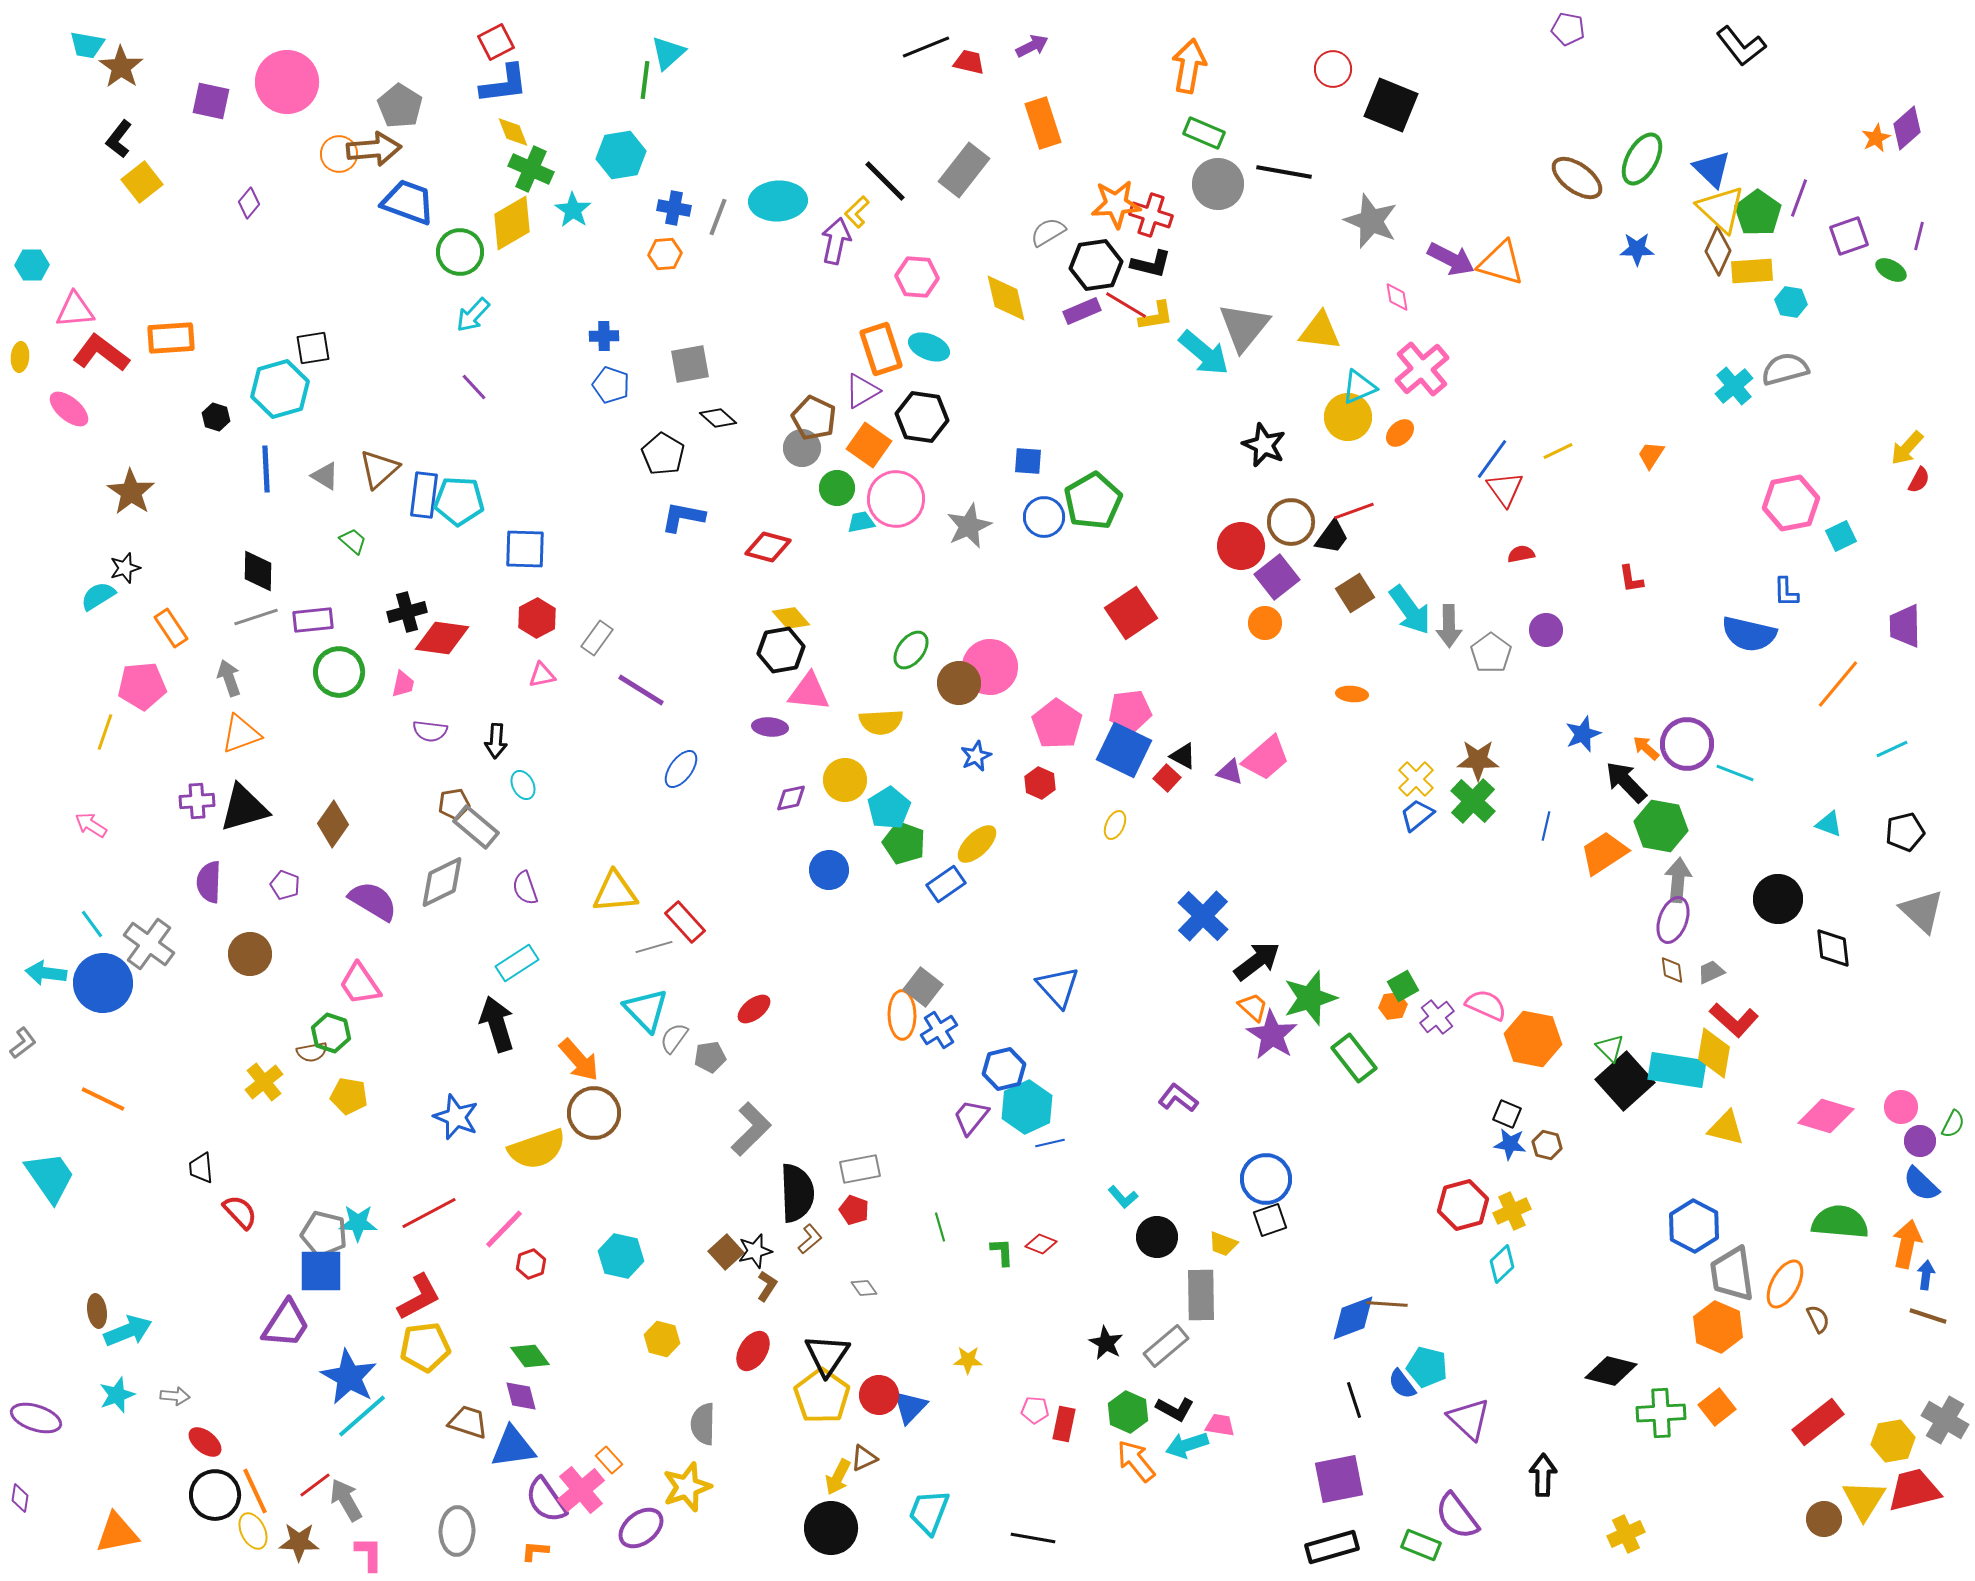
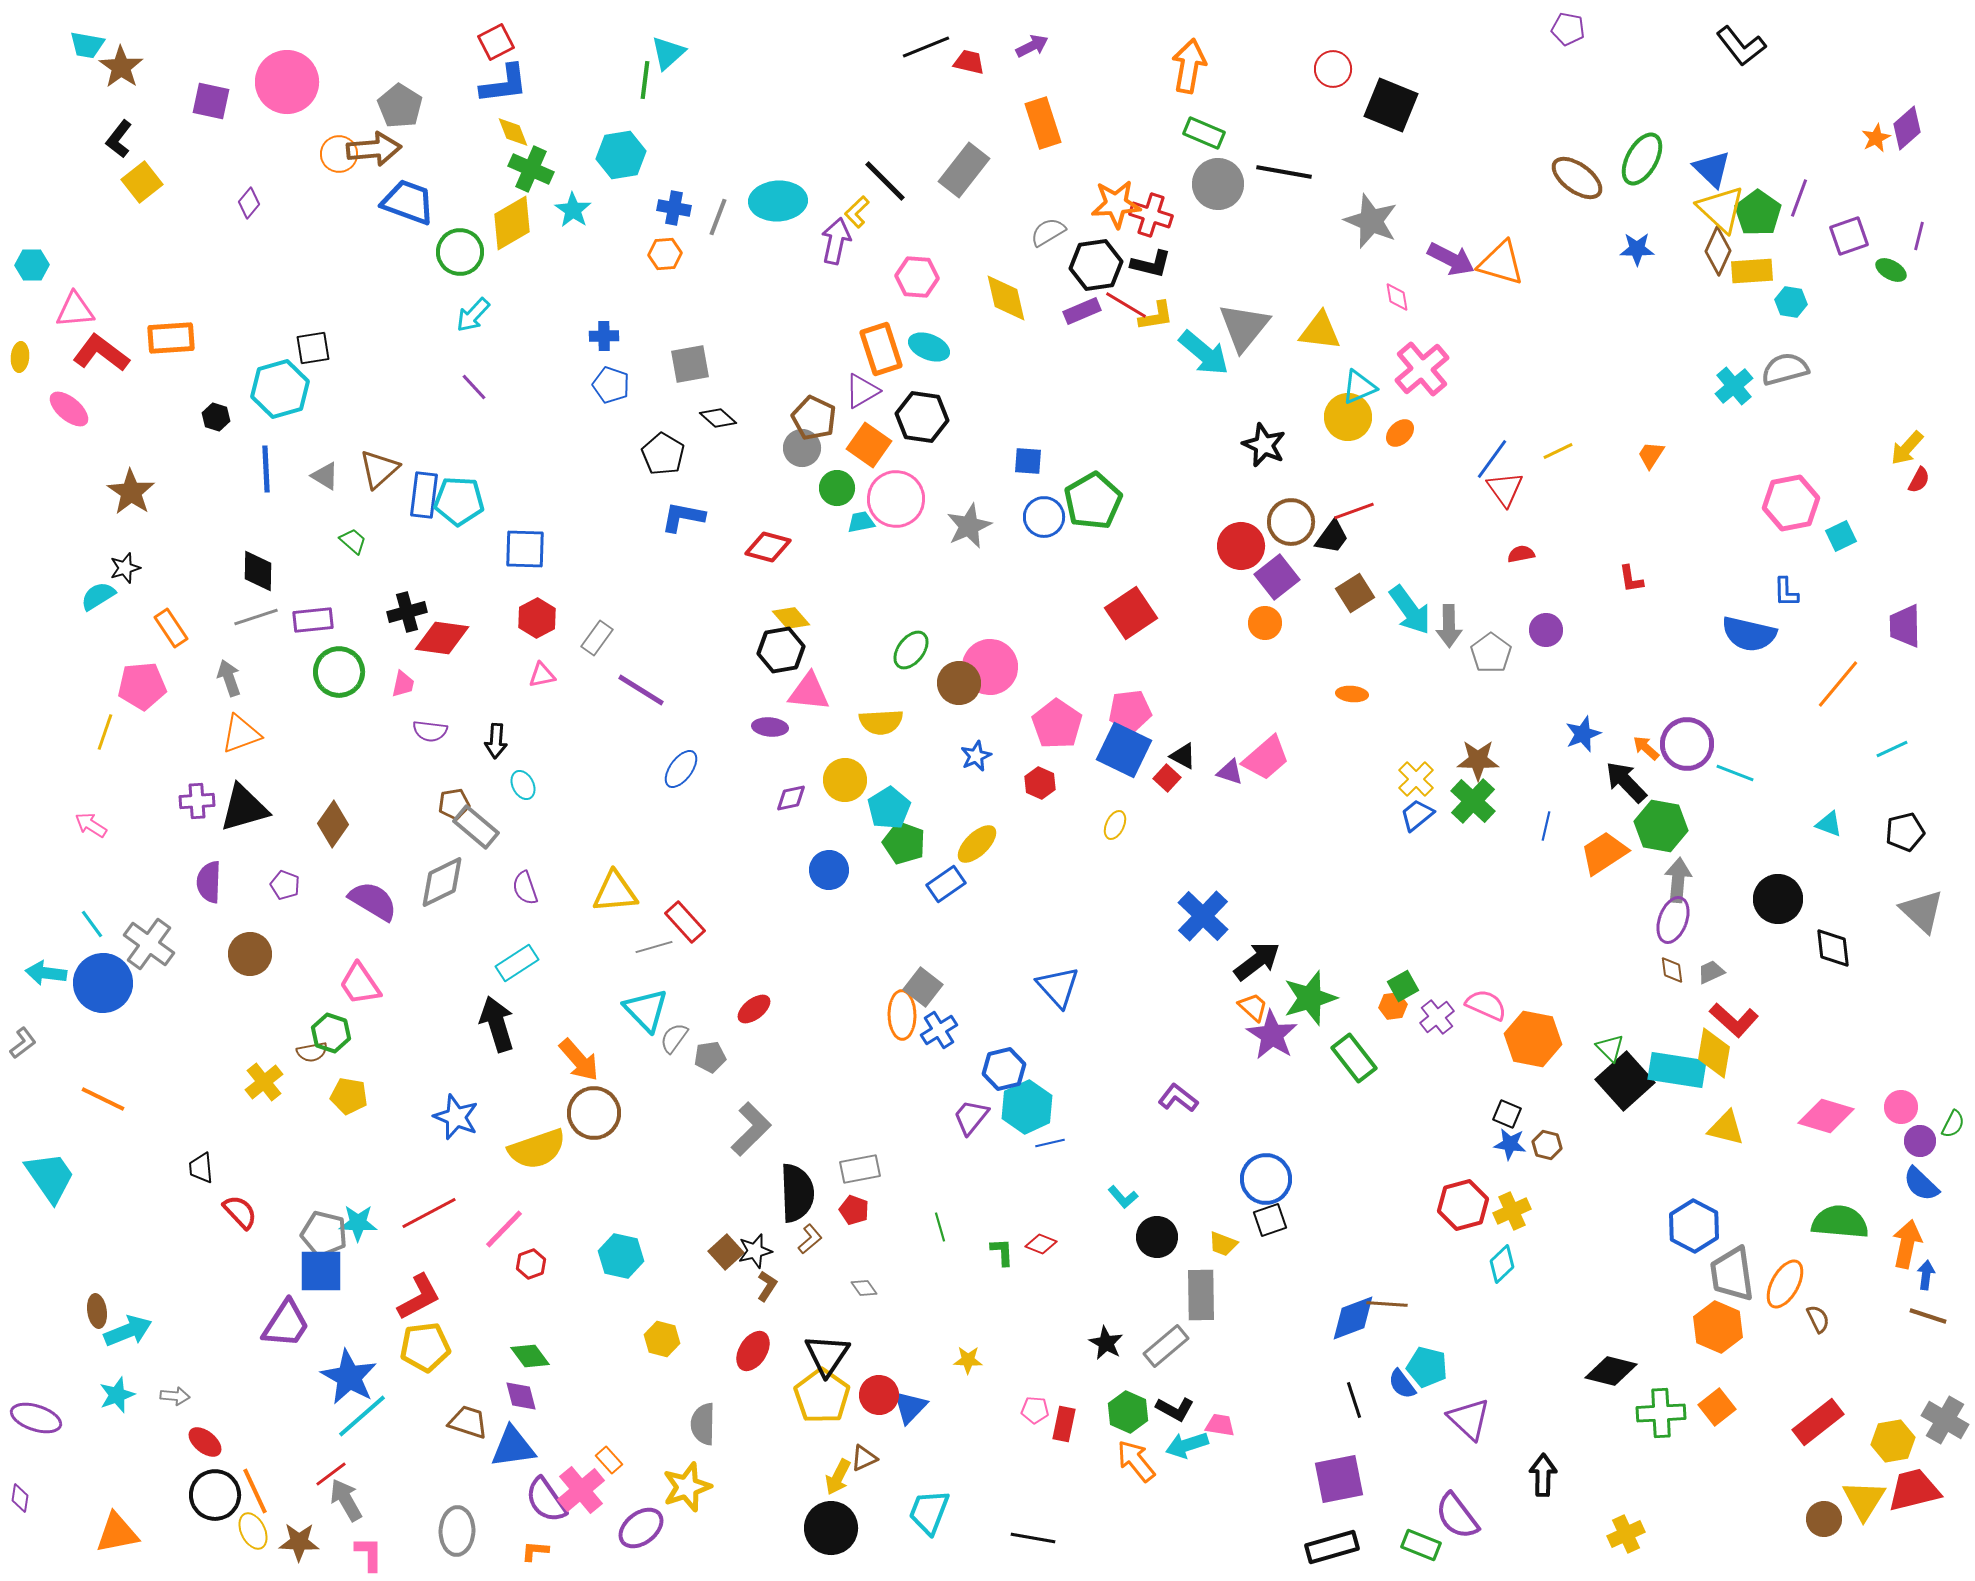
red line at (315, 1485): moved 16 px right, 11 px up
